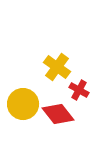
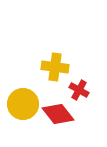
yellow cross: moved 2 px left; rotated 28 degrees counterclockwise
